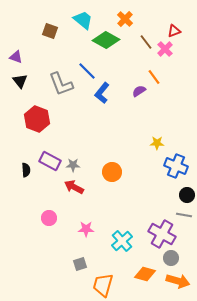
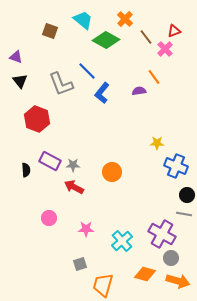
brown line: moved 5 px up
purple semicircle: rotated 24 degrees clockwise
gray line: moved 1 px up
